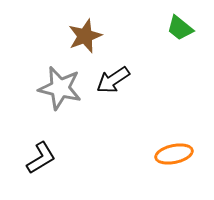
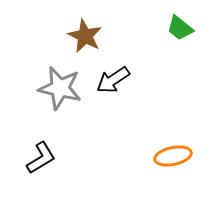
brown star: rotated 24 degrees counterclockwise
orange ellipse: moved 1 px left, 2 px down
